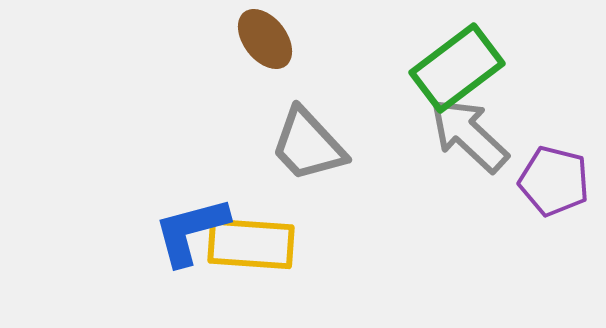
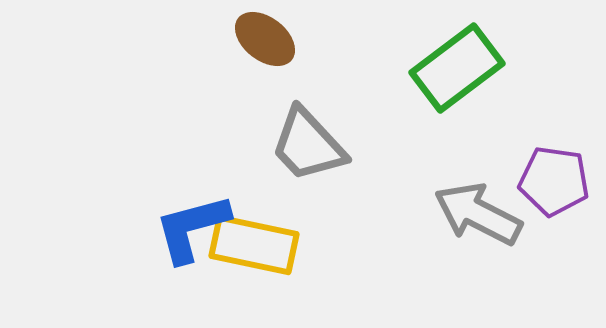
brown ellipse: rotated 14 degrees counterclockwise
gray arrow: moved 9 px right, 79 px down; rotated 16 degrees counterclockwise
purple pentagon: rotated 6 degrees counterclockwise
blue L-shape: moved 1 px right, 3 px up
yellow rectangle: moved 3 px right, 1 px down; rotated 8 degrees clockwise
